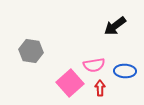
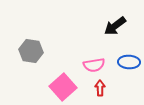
blue ellipse: moved 4 px right, 9 px up
pink square: moved 7 px left, 4 px down
